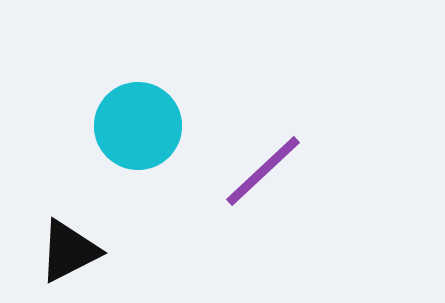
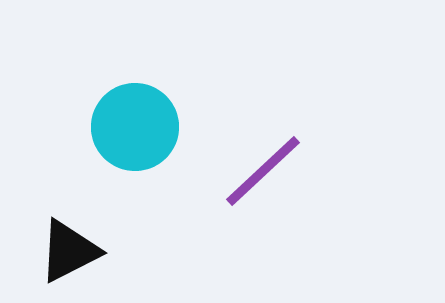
cyan circle: moved 3 px left, 1 px down
